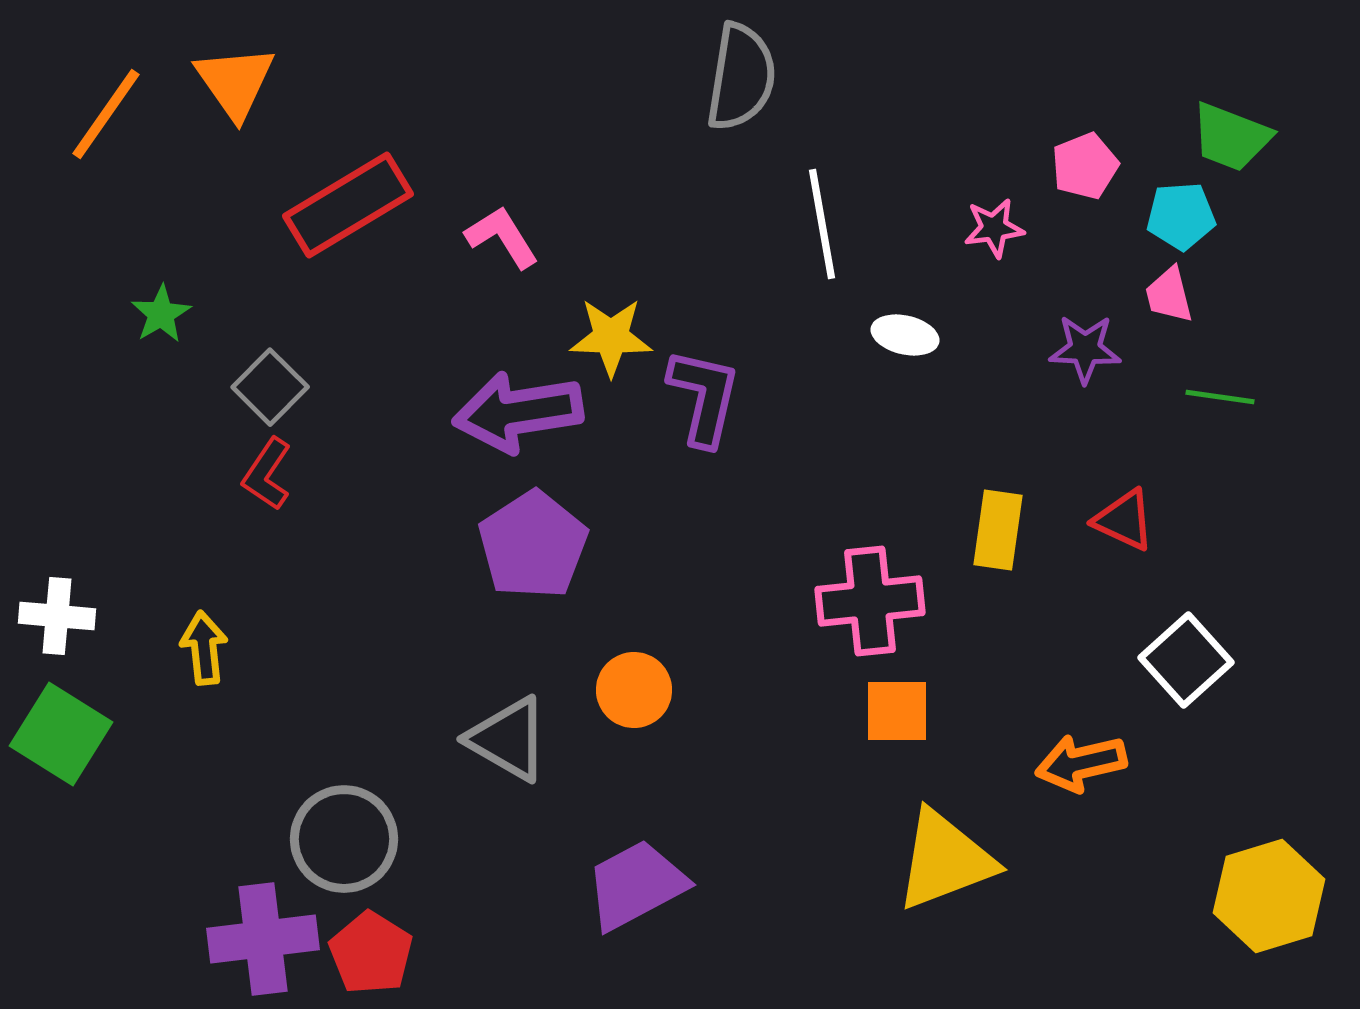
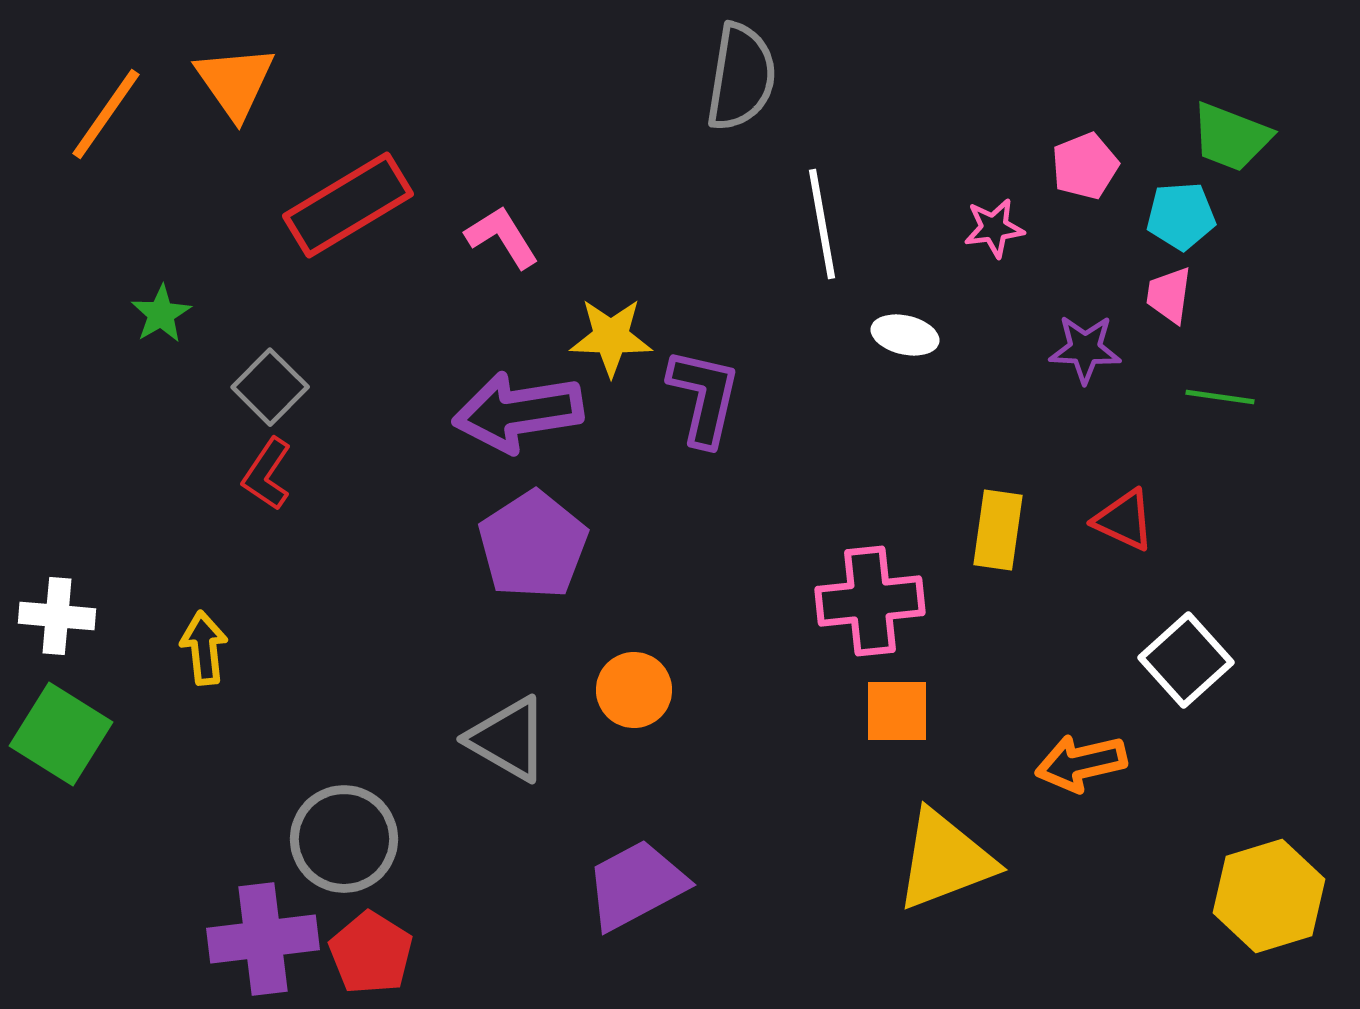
pink trapezoid: rotated 22 degrees clockwise
